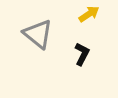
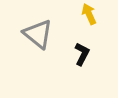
yellow arrow: rotated 80 degrees counterclockwise
